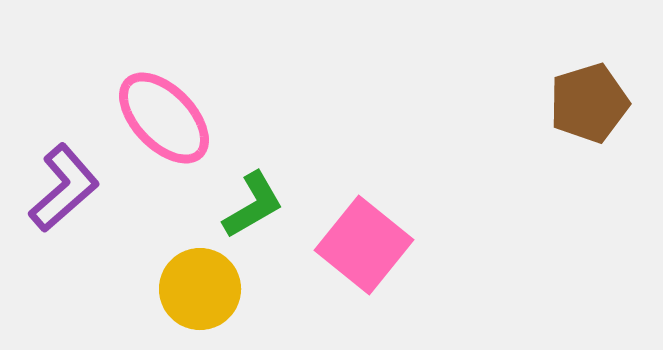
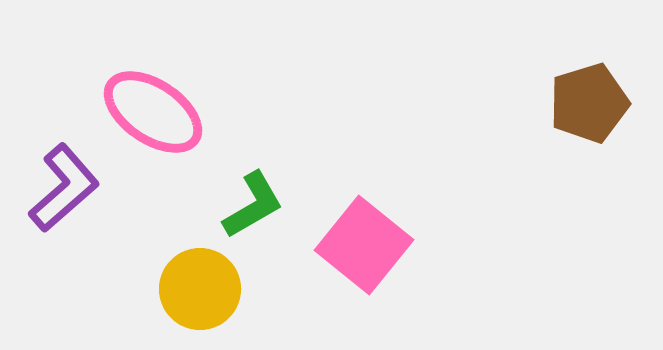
pink ellipse: moved 11 px left, 6 px up; rotated 12 degrees counterclockwise
